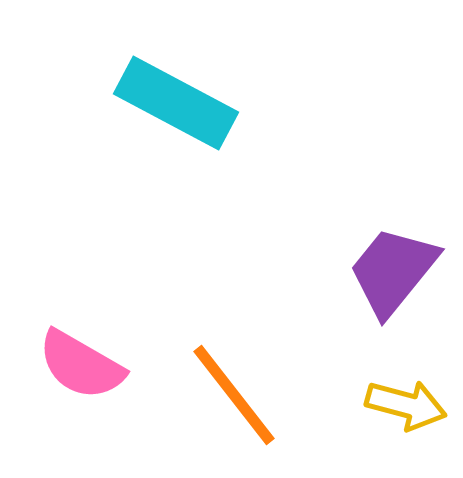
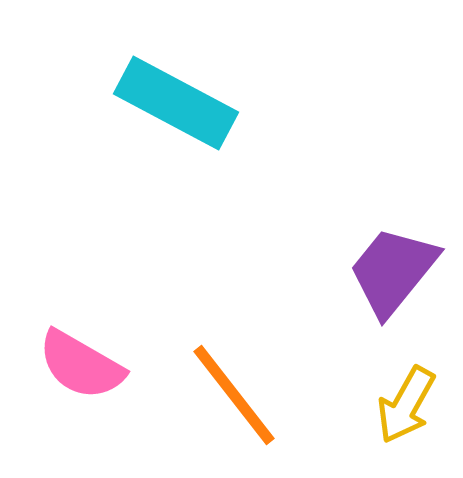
yellow arrow: rotated 104 degrees clockwise
